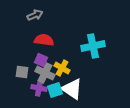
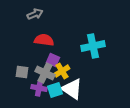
gray arrow: moved 1 px up
purple square: moved 12 px right
yellow cross: moved 3 px down; rotated 28 degrees clockwise
